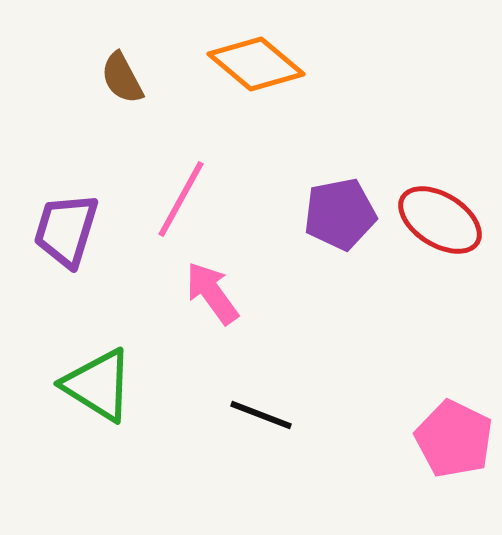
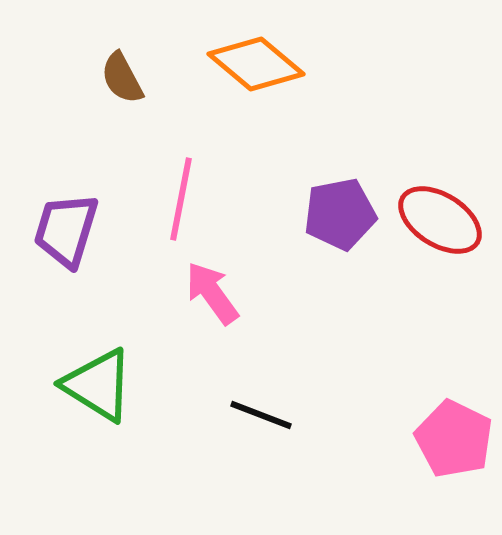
pink line: rotated 18 degrees counterclockwise
